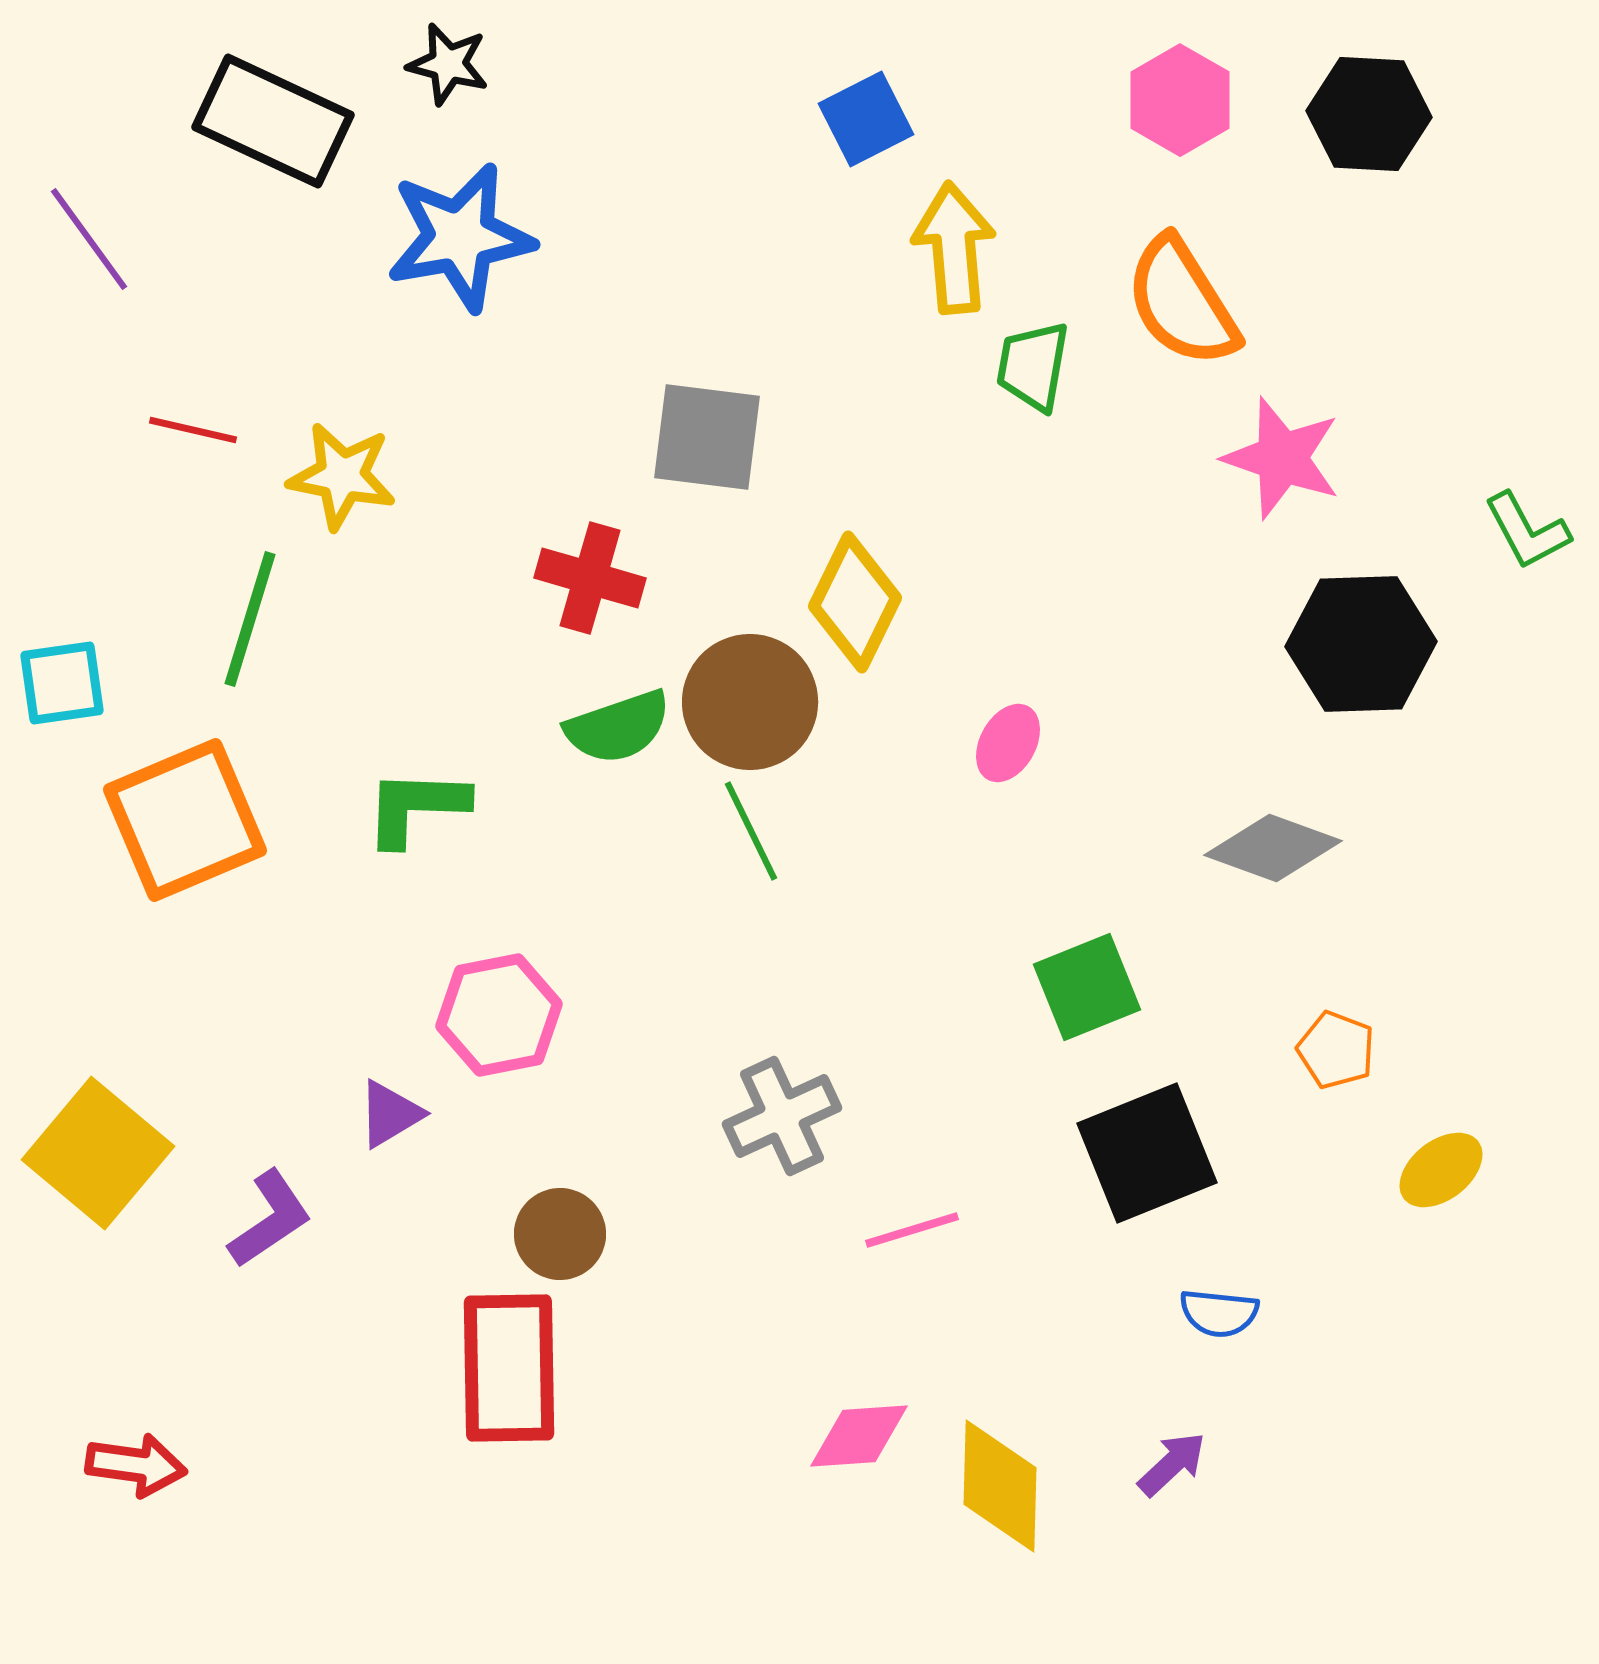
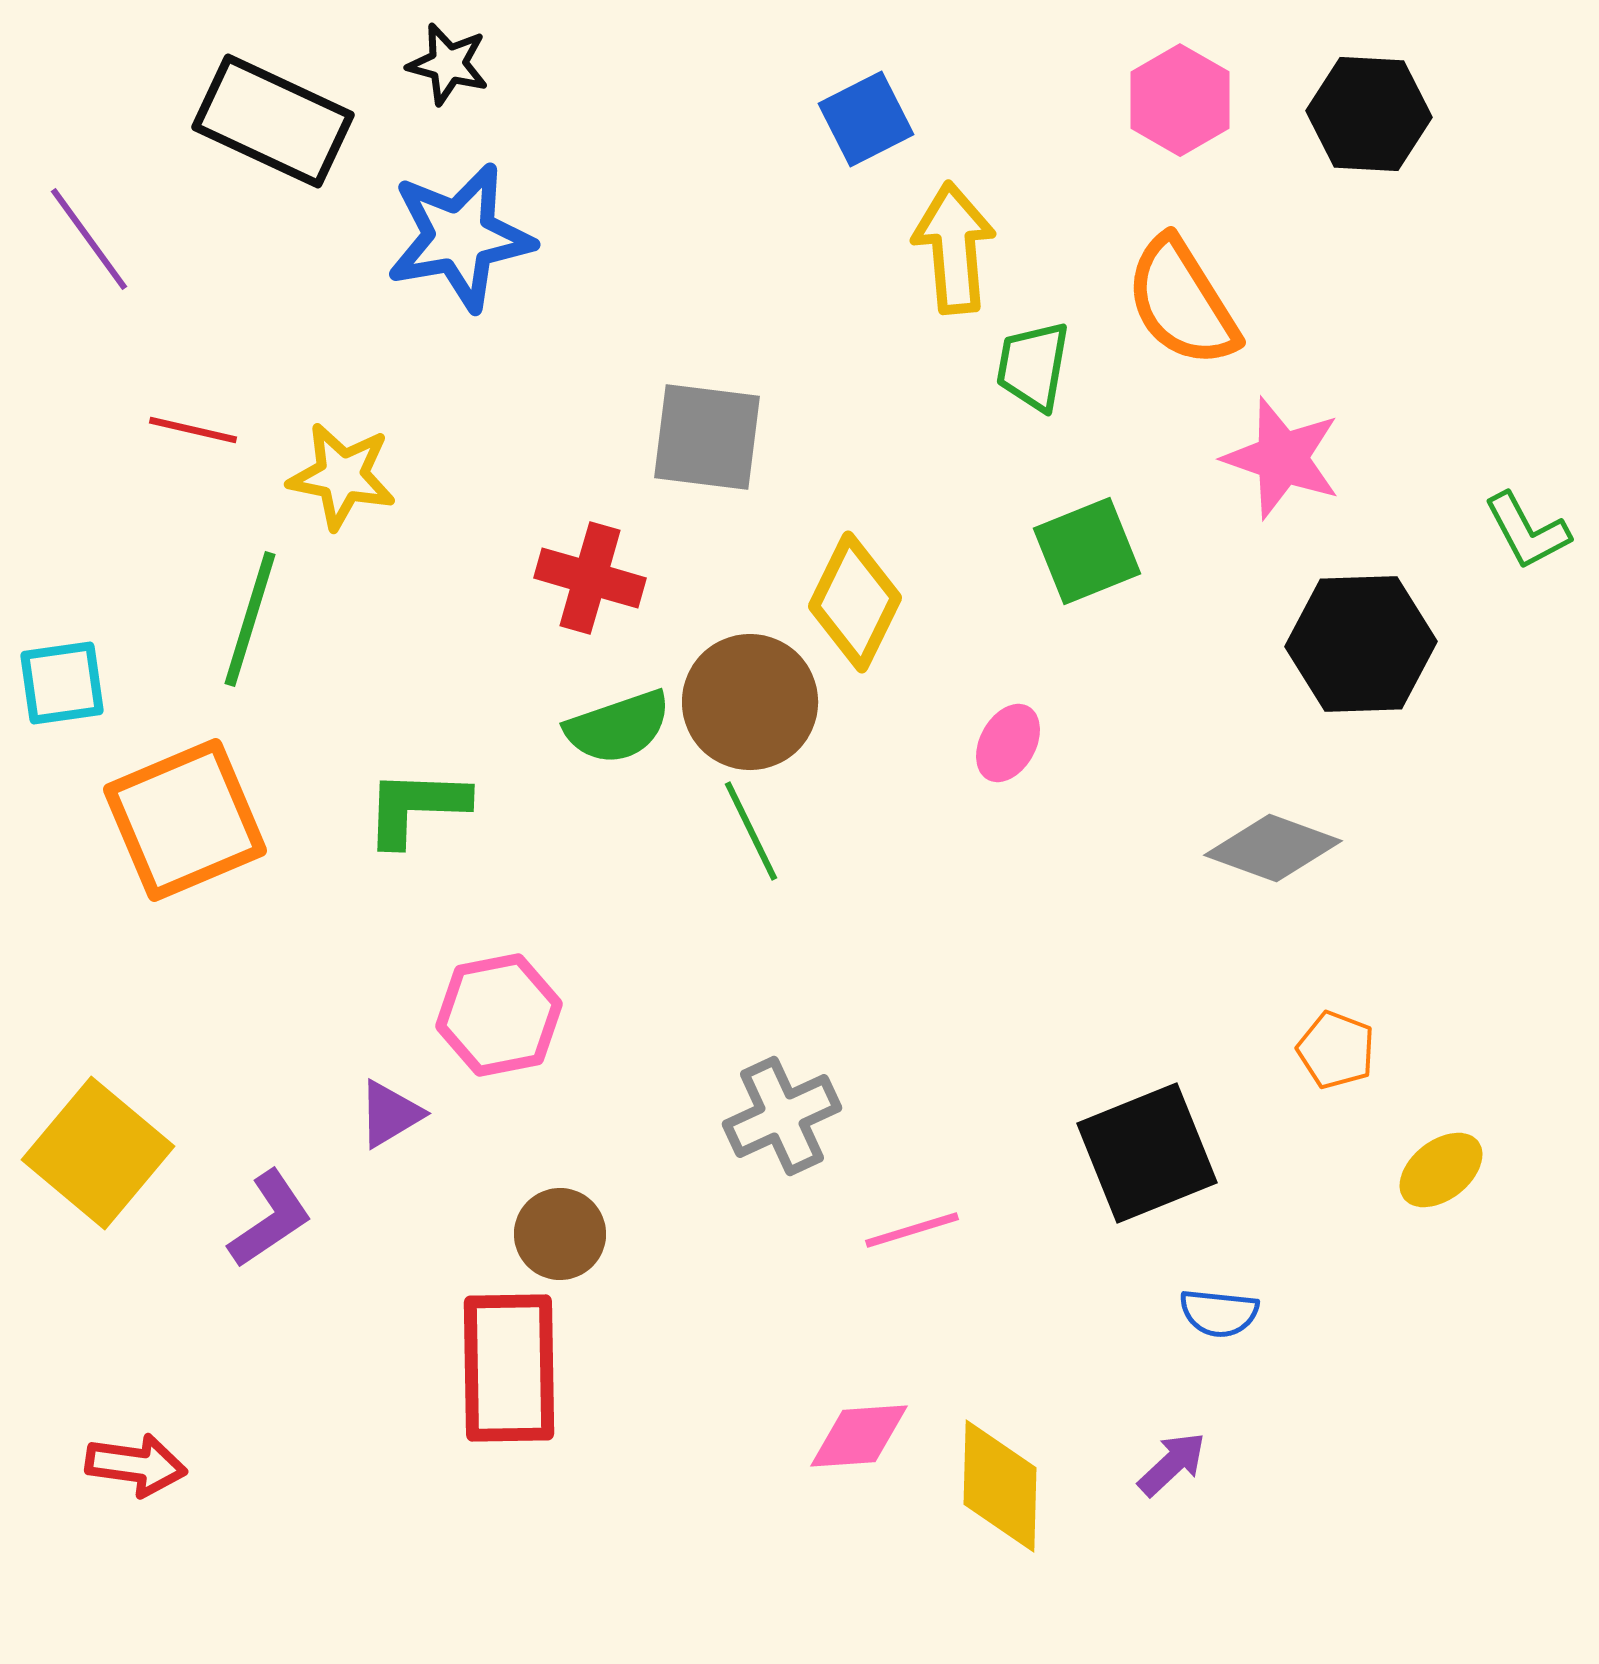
green square at (1087, 987): moved 436 px up
